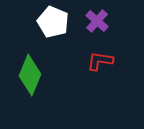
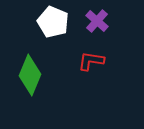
red L-shape: moved 9 px left
